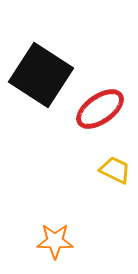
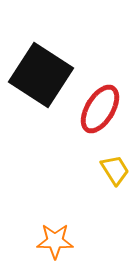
red ellipse: rotated 24 degrees counterclockwise
yellow trapezoid: rotated 32 degrees clockwise
